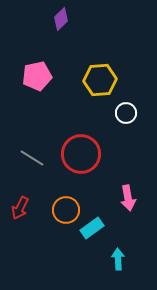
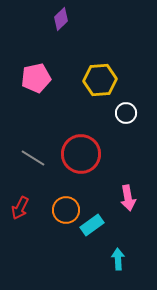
pink pentagon: moved 1 px left, 2 px down
gray line: moved 1 px right
cyan rectangle: moved 3 px up
